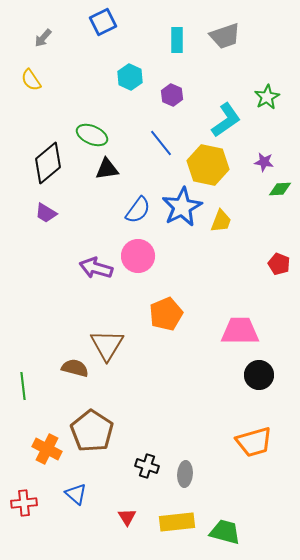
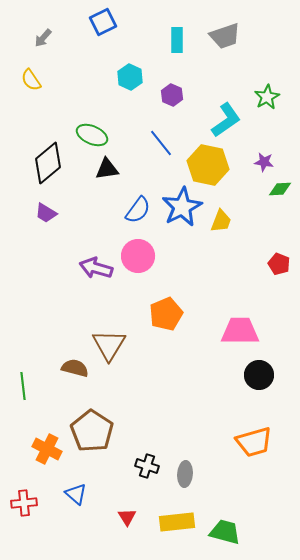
brown triangle: moved 2 px right
